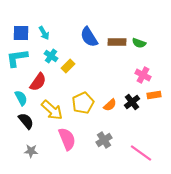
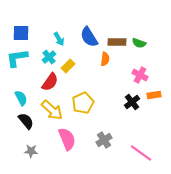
cyan arrow: moved 15 px right, 6 px down
cyan cross: moved 2 px left, 1 px down; rotated 16 degrees clockwise
pink cross: moved 3 px left
red semicircle: moved 12 px right
orange semicircle: moved 5 px left, 46 px up; rotated 40 degrees counterclockwise
